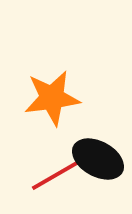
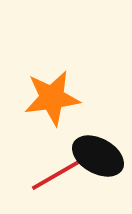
black ellipse: moved 3 px up
